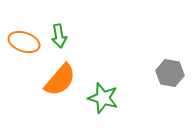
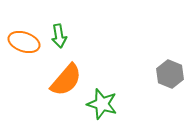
gray hexagon: moved 1 px down; rotated 12 degrees clockwise
orange semicircle: moved 6 px right
green star: moved 1 px left, 6 px down
